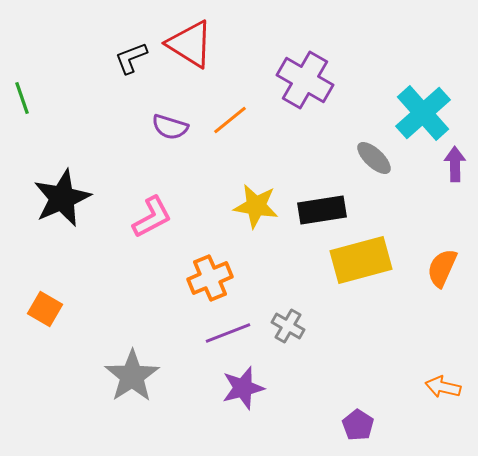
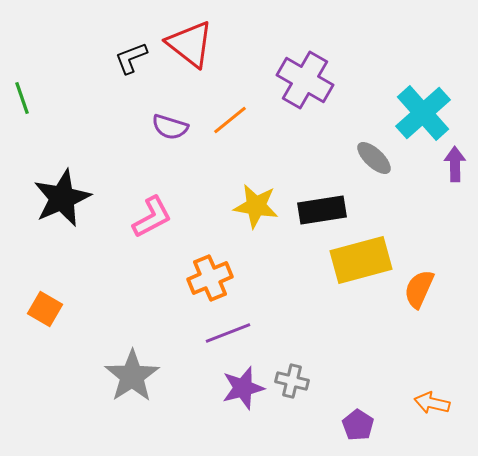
red triangle: rotated 6 degrees clockwise
orange semicircle: moved 23 px left, 21 px down
gray cross: moved 4 px right, 55 px down; rotated 16 degrees counterclockwise
orange arrow: moved 11 px left, 16 px down
